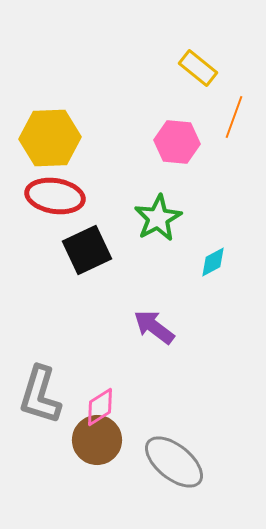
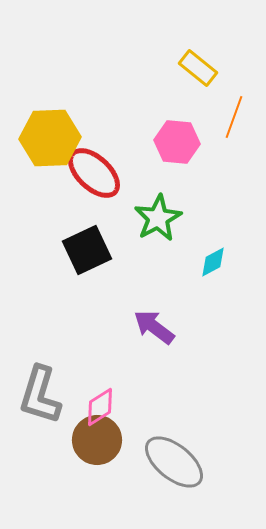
red ellipse: moved 39 px right, 23 px up; rotated 34 degrees clockwise
